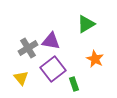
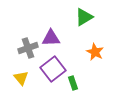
green triangle: moved 2 px left, 7 px up
purple triangle: moved 3 px up; rotated 12 degrees counterclockwise
gray cross: rotated 12 degrees clockwise
orange star: moved 7 px up
green rectangle: moved 1 px left, 1 px up
